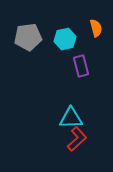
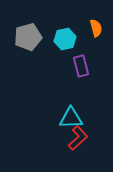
gray pentagon: rotated 8 degrees counterclockwise
red L-shape: moved 1 px right, 1 px up
